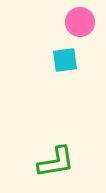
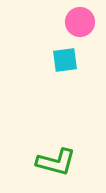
green L-shape: rotated 24 degrees clockwise
